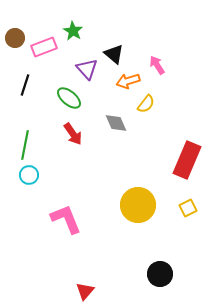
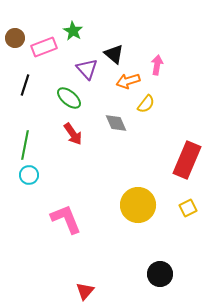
pink arrow: rotated 42 degrees clockwise
